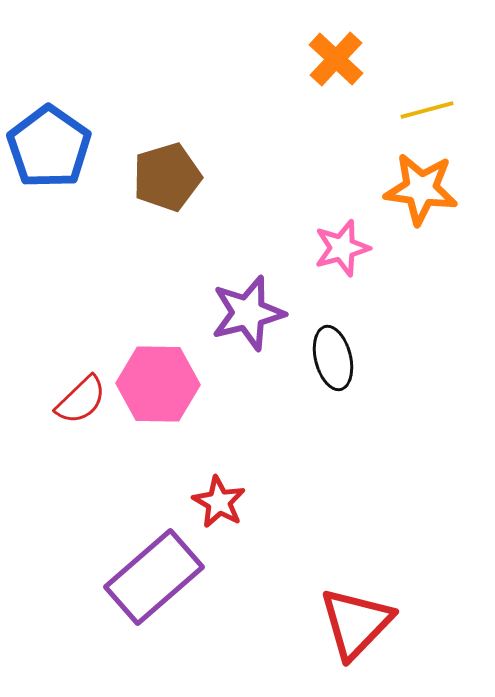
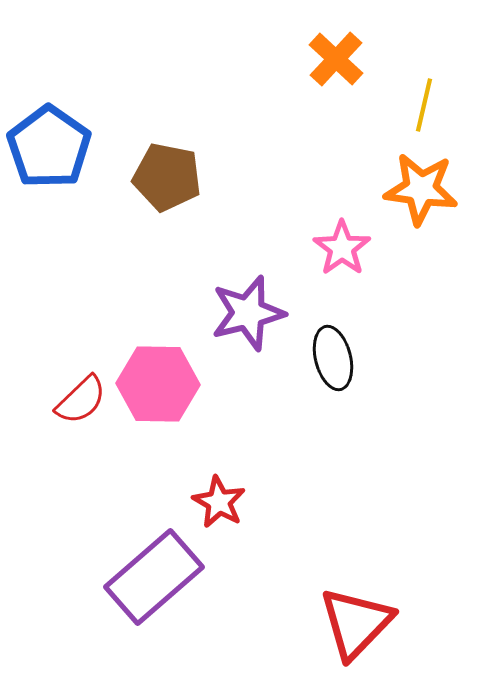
yellow line: moved 3 px left, 5 px up; rotated 62 degrees counterclockwise
brown pentagon: rotated 28 degrees clockwise
pink star: rotated 20 degrees counterclockwise
